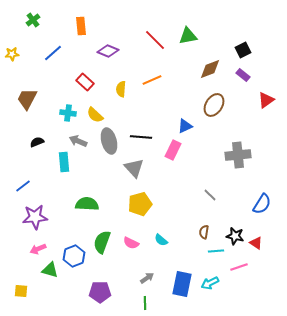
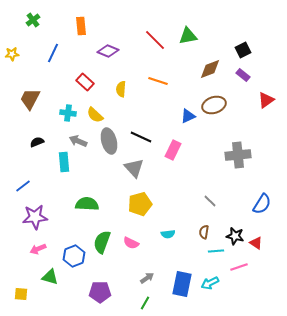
blue line at (53, 53): rotated 24 degrees counterclockwise
orange line at (152, 80): moved 6 px right, 1 px down; rotated 42 degrees clockwise
brown trapezoid at (27, 99): moved 3 px right
brown ellipse at (214, 105): rotated 40 degrees clockwise
blue triangle at (185, 126): moved 3 px right, 10 px up
black line at (141, 137): rotated 20 degrees clockwise
gray line at (210, 195): moved 6 px down
cyan semicircle at (161, 240): moved 7 px right, 6 px up; rotated 48 degrees counterclockwise
green triangle at (50, 270): moved 7 px down
yellow square at (21, 291): moved 3 px down
green line at (145, 303): rotated 32 degrees clockwise
